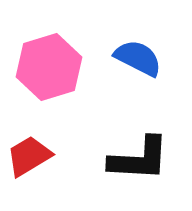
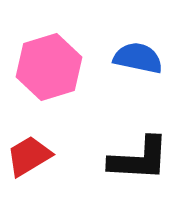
blue semicircle: rotated 15 degrees counterclockwise
